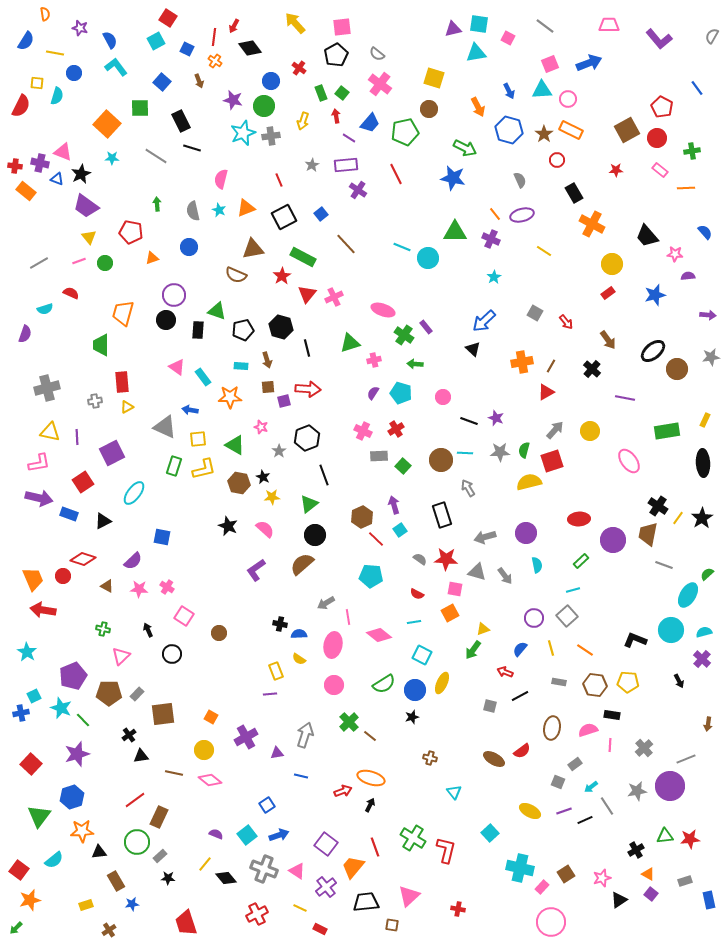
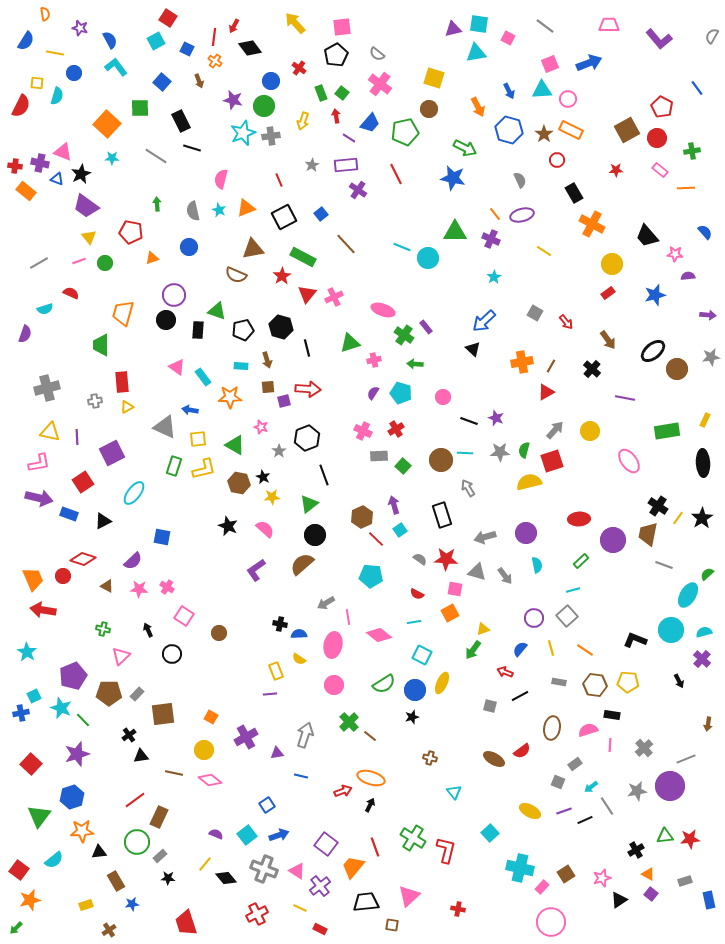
purple cross at (326, 887): moved 6 px left, 1 px up
